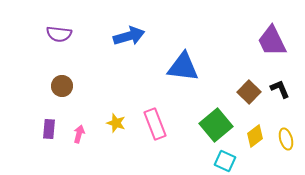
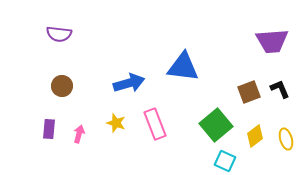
blue arrow: moved 47 px down
purple trapezoid: rotated 68 degrees counterclockwise
brown square: rotated 25 degrees clockwise
